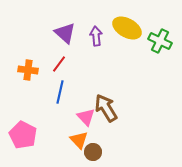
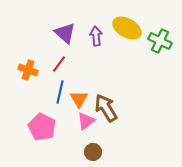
orange cross: rotated 12 degrees clockwise
pink triangle: moved 4 px down; rotated 36 degrees clockwise
pink pentagon: moved 19 px right, 8 px up
orange triangle: moved 41 px up; rotated 12 degrees clockwise
